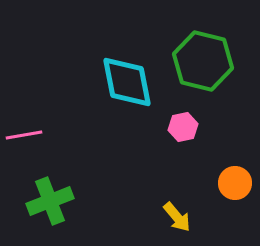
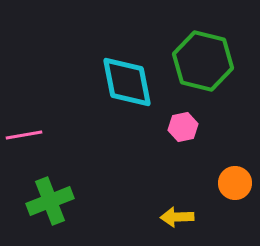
yellow arrow: rotated 128 degrees clockwise
